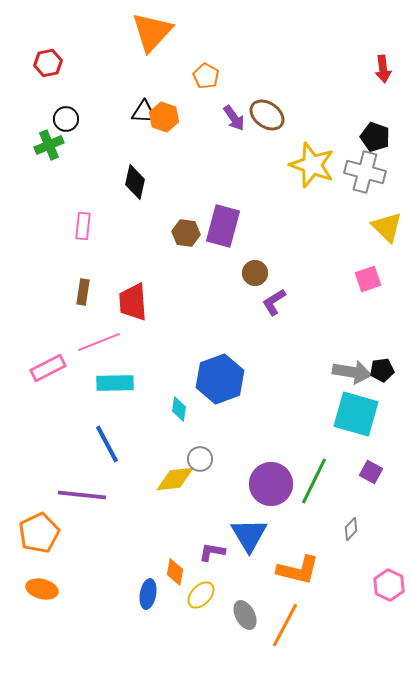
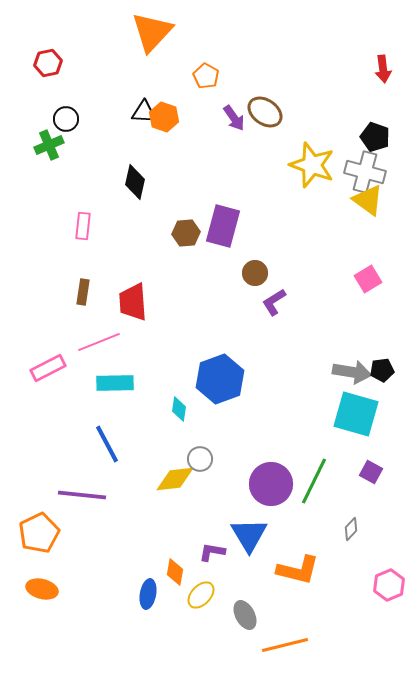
brown ellipse at (267, 115): moved 2 px left, 3 px up
yellow triangle at (387, 227): moved 19 px left, 27 px up; rotated 8 degrees counterclockwise
brown hexagon at (186, 233): rotated 12 degrees counterclockwise
pink square at (368, 279): rotated 12 degrees counterclockwise
pink hexagon at (389, 585): rotated 12 degrees clockwise
orange line at (285, 625): moved 20 px down; rotated 48 degrees clockwise
